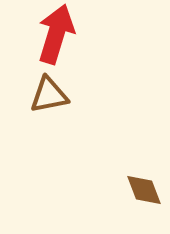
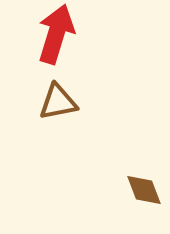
brown triangle: moved 9 px right, 7 px down
